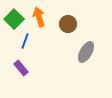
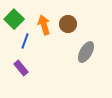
orange arrow: moved 5 px right, 8 px down
